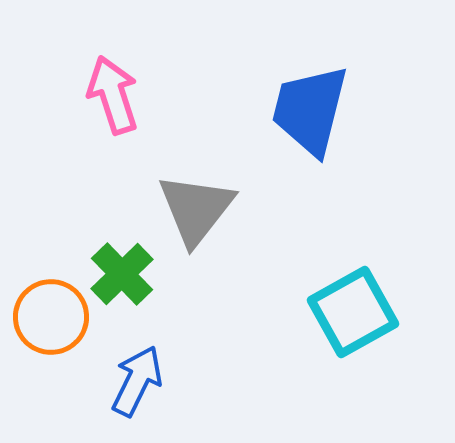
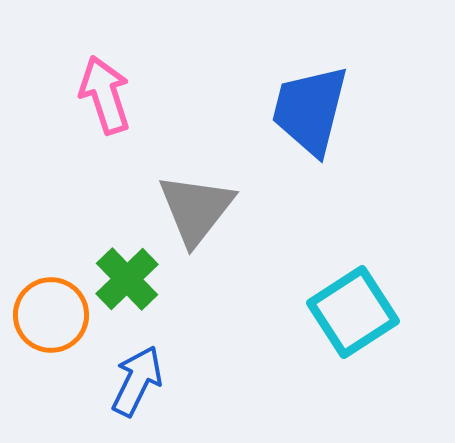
pink arrow: moved 8 px left
green cross: moved 5 px right, 5 px down
cyan square: rotated 4 degrees counterclockwise
orange circle: moved 2 px up
